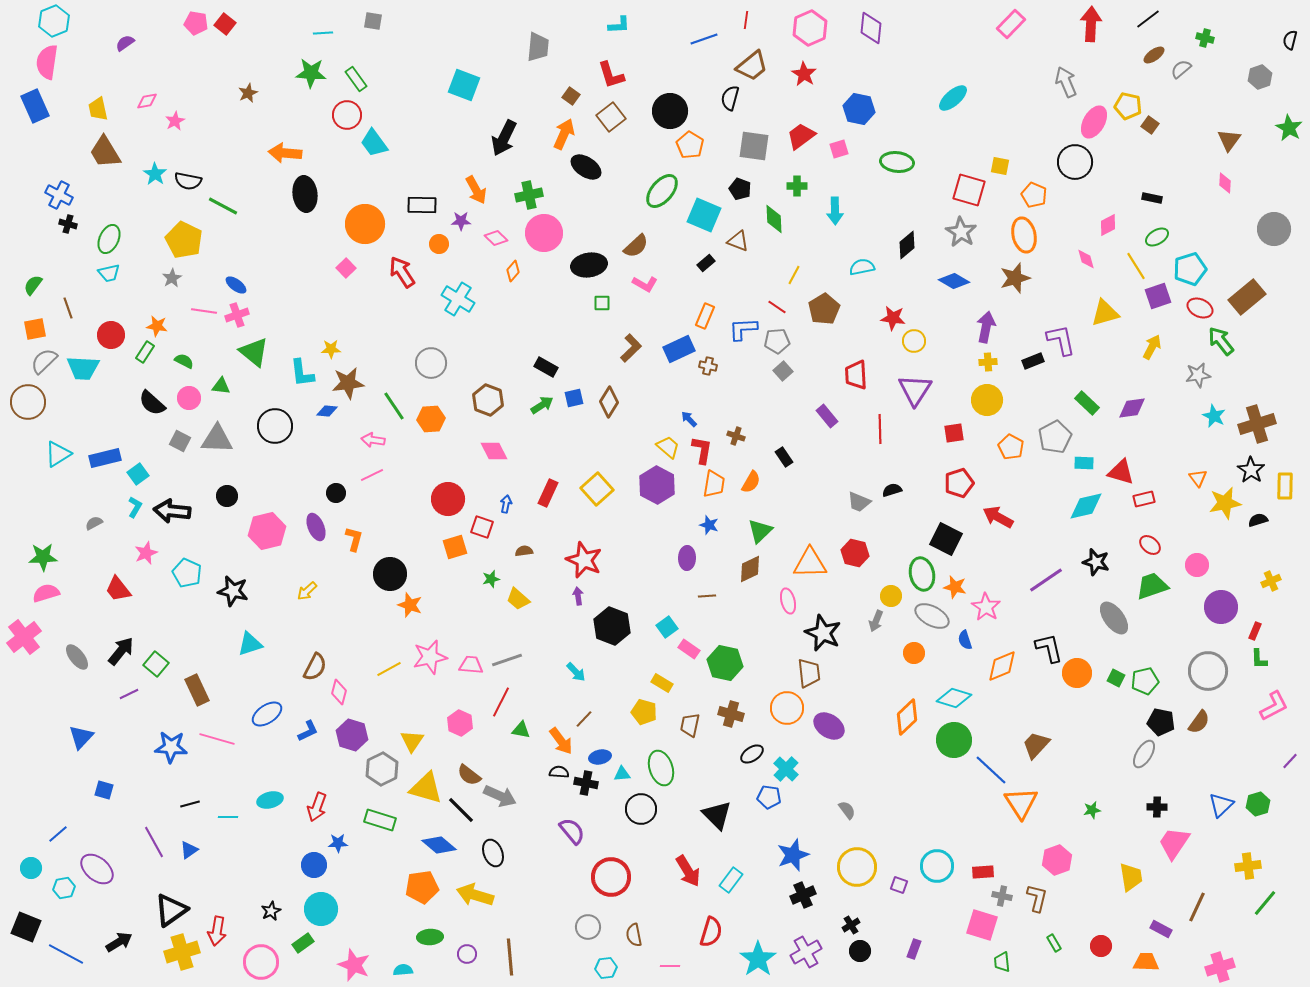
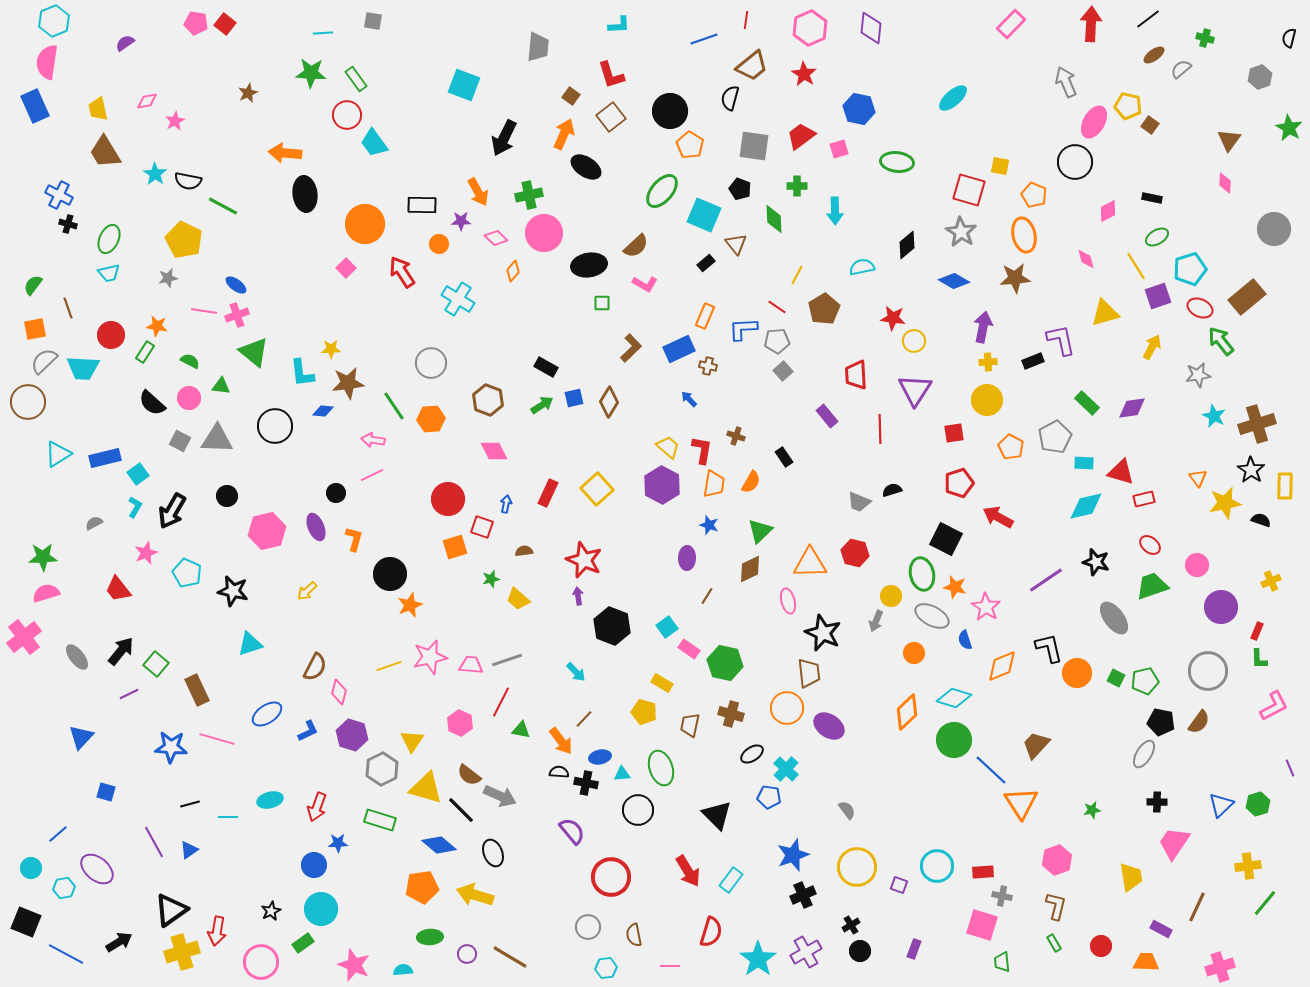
black semicircle at (1290, 40): moved 1 px left, 2 px up
orange arrow at (476, 190): moved 2 px right, 2 px down
pink diamond at (1108, 225): moved 14 px up
brown triangle at (738, 241): moved 2 px left, 3 px down; rotated 30 degrees clockwise
yellow line at (794, 275): moved 3 px right
gray star at (172, 278): moved 4 px left; rotated 18 degrees clockwise
brown star at (1015, 278): rotated 12 degrees clockwise
purple arrow at (986, 327): moved 3 px left
green semicircle at (184, 361): moved 6 px right
blue diamond at (327, 411): moved 4 px left
blue arrow at (689, 419): moved 20 px up
purple hexagon at (657, 485): moved 5 px right
black arrow at (172, 511): rotated 66 degrees counterclockwise
black semicircle at (1258, 520): moved 3 px right; rotated 36 degrees clockwise
brown line at (707, 596): rotated 54 degrees counterclockwise
orange star at (410, 605): rotated 30 degrees clockwise
red rectangle at (1255, 631): moved 2 px right
yellow line at (389, 669): moved 3 px up; rotated 10 degrees clockwise
orange diamond at (907, 717): moved 5 px up
purple line at (1290, 761): moved 7 px down; rotated 66 degrees counterclockwise
blue square at (104, 790): moved 2 px right, 2 px down
black cross at (1157, 807): moved 5 px up
black circle at (641, 809): moved 3 px left, 1 px down
brown L-shape at (1037, 898): moved 19 px right, 8 px down
black square at (26, 927): moved 5 px up
brown line at (510, 957): rotated 54 degrees counterclockwise
